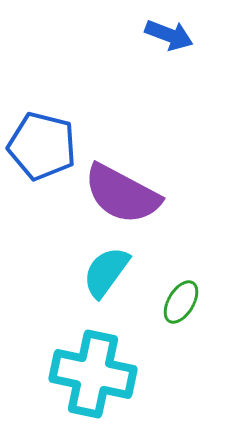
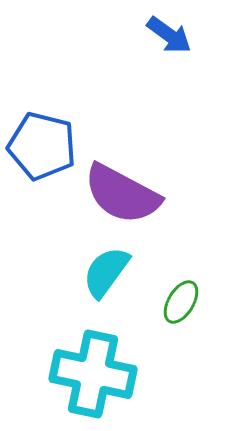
blue arrow: rotated 15 degrees clockwise
